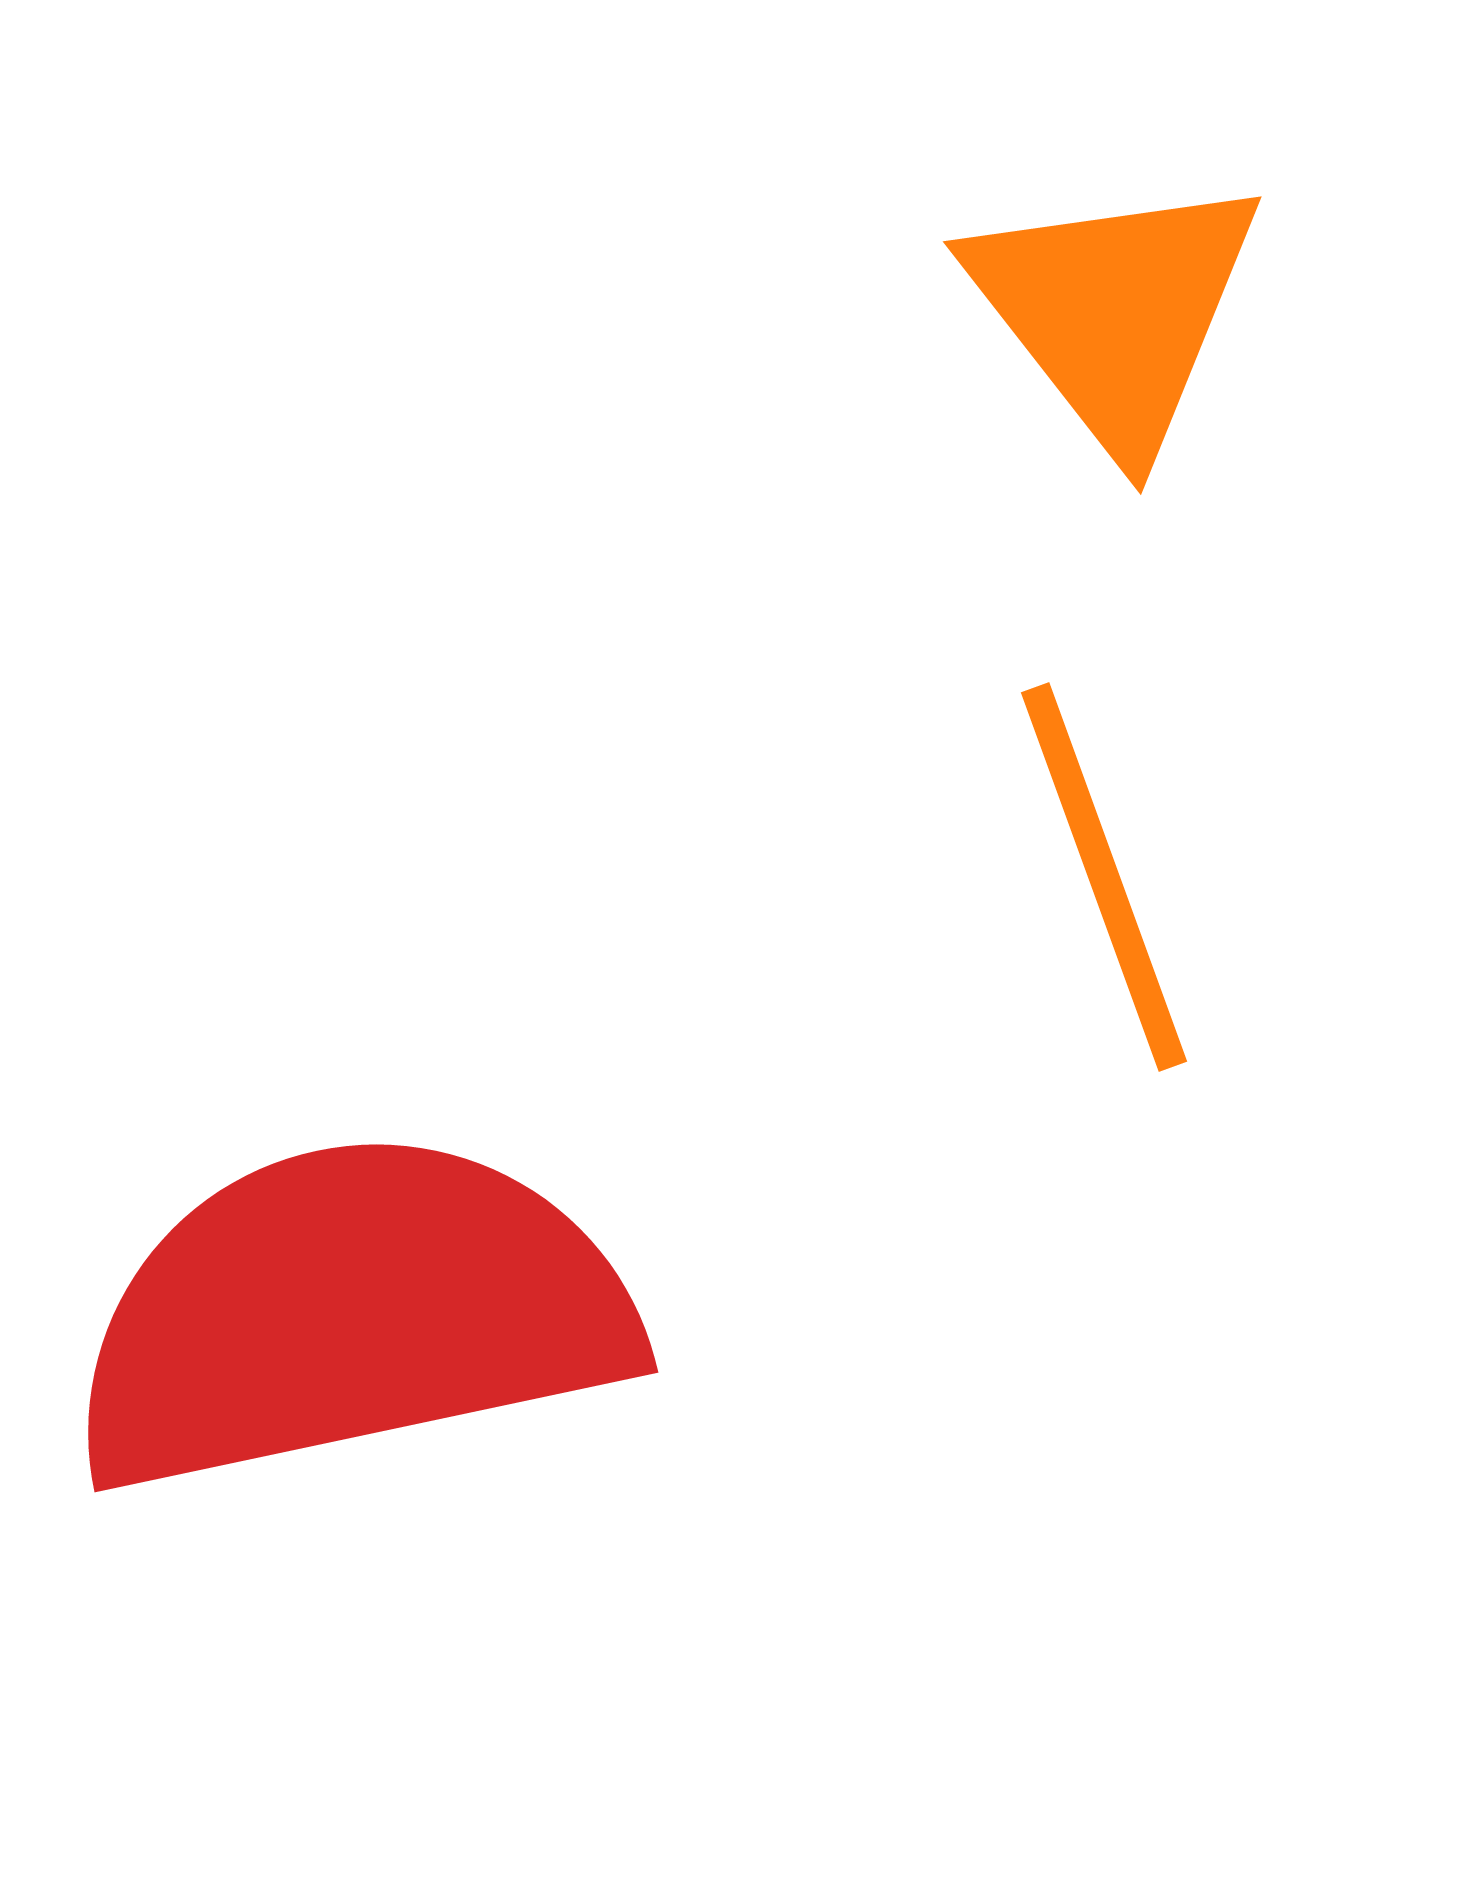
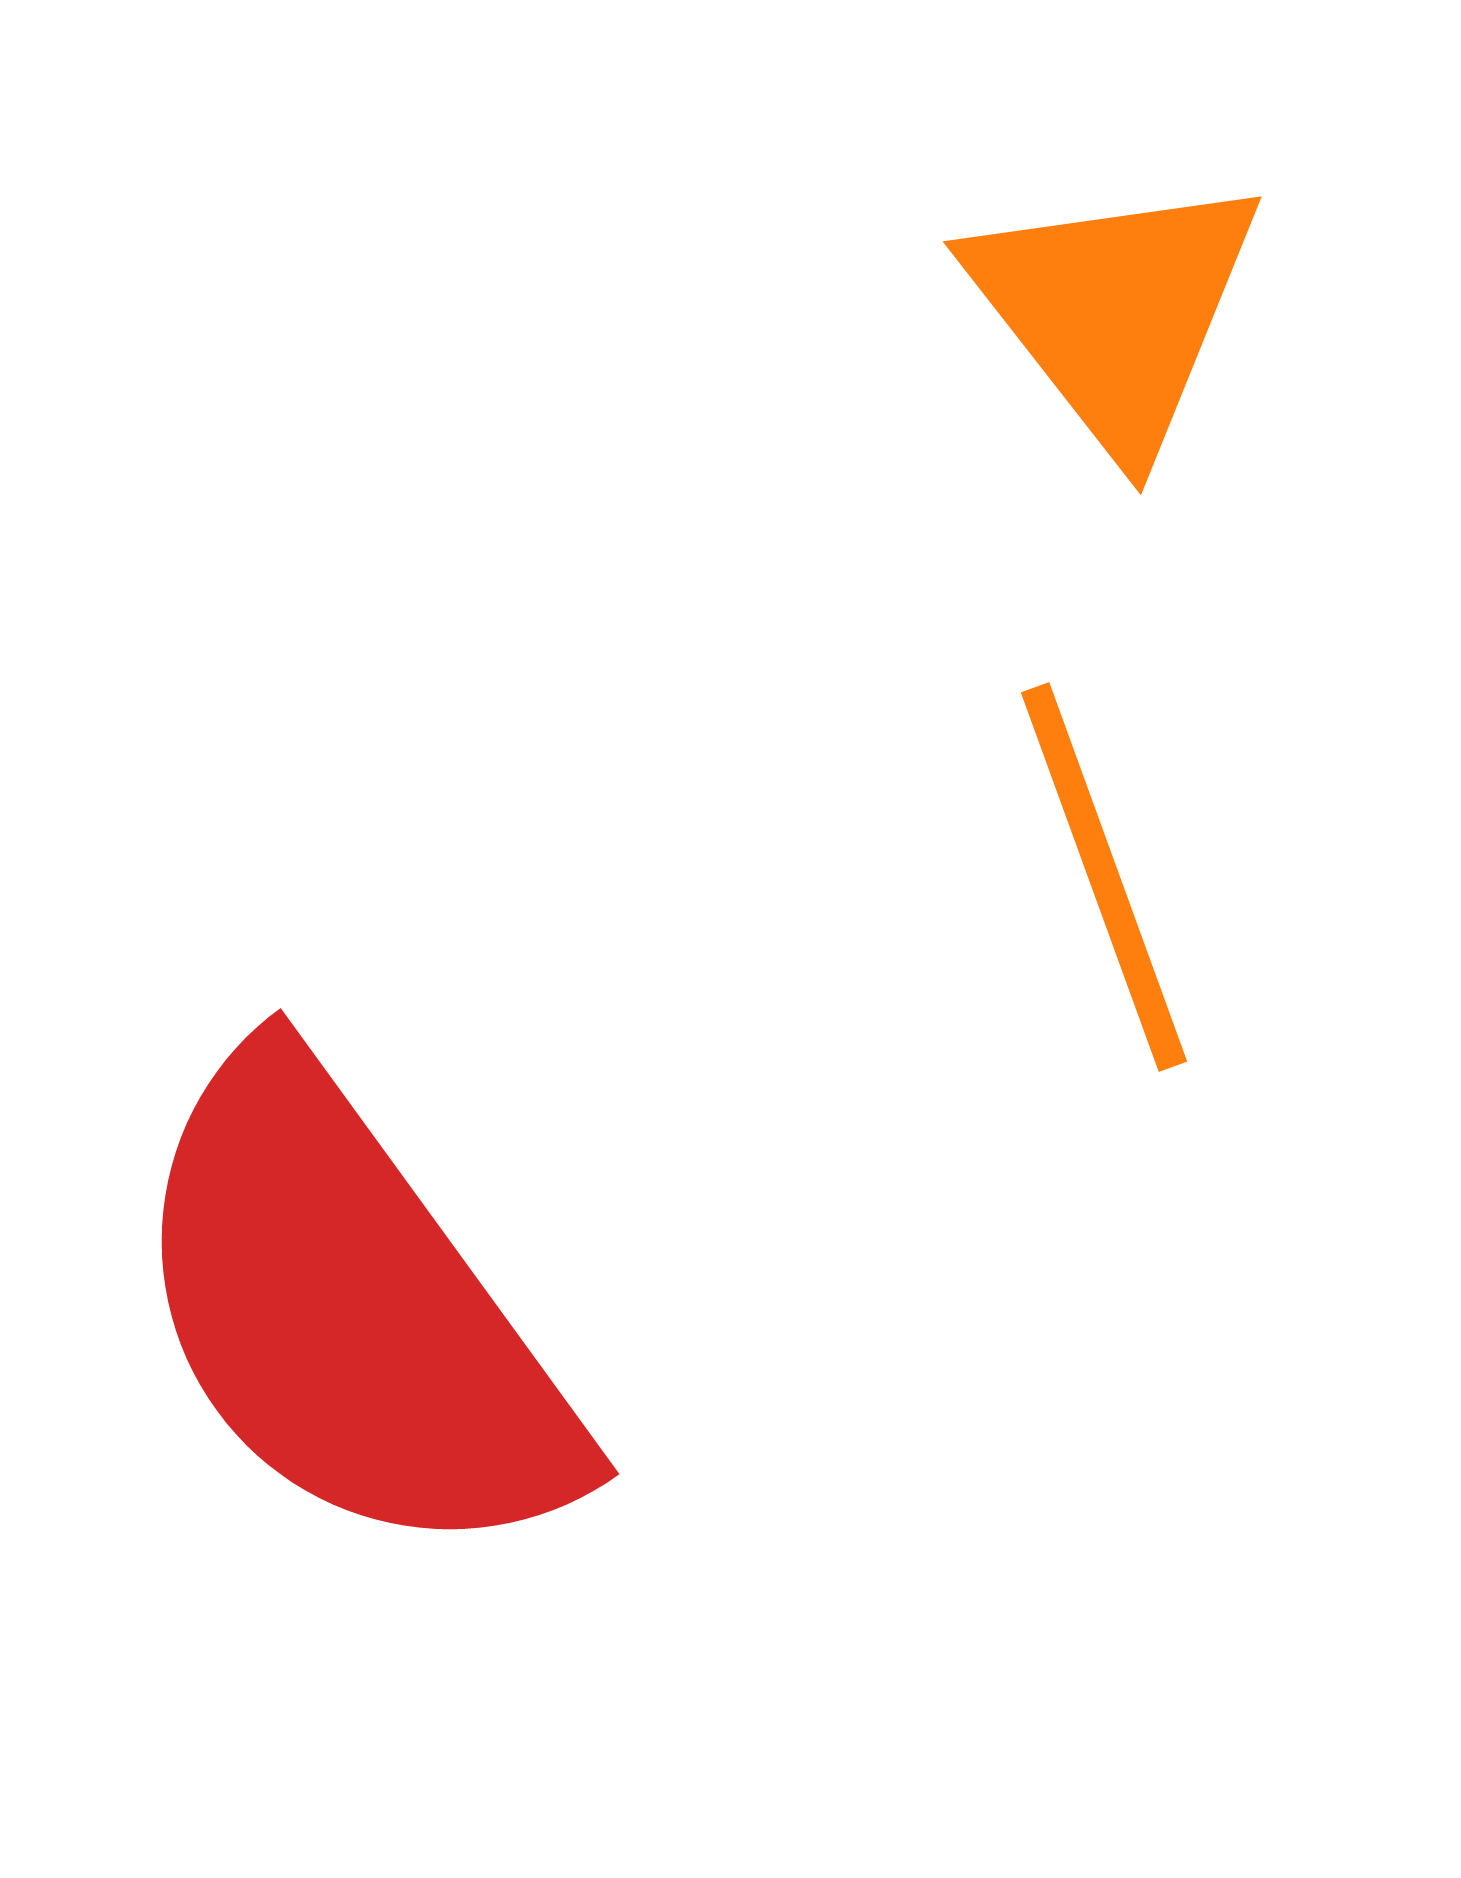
red semicircle: rotated 114 degrees counterclockwise
